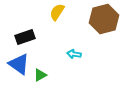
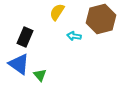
brown hexagon: moved 3 px left
black rectangle: rotated 48 degrees counterclockwise
cyan arrow: moved 18 px up
green triangle: rotated 40 degrees counterclockwise
